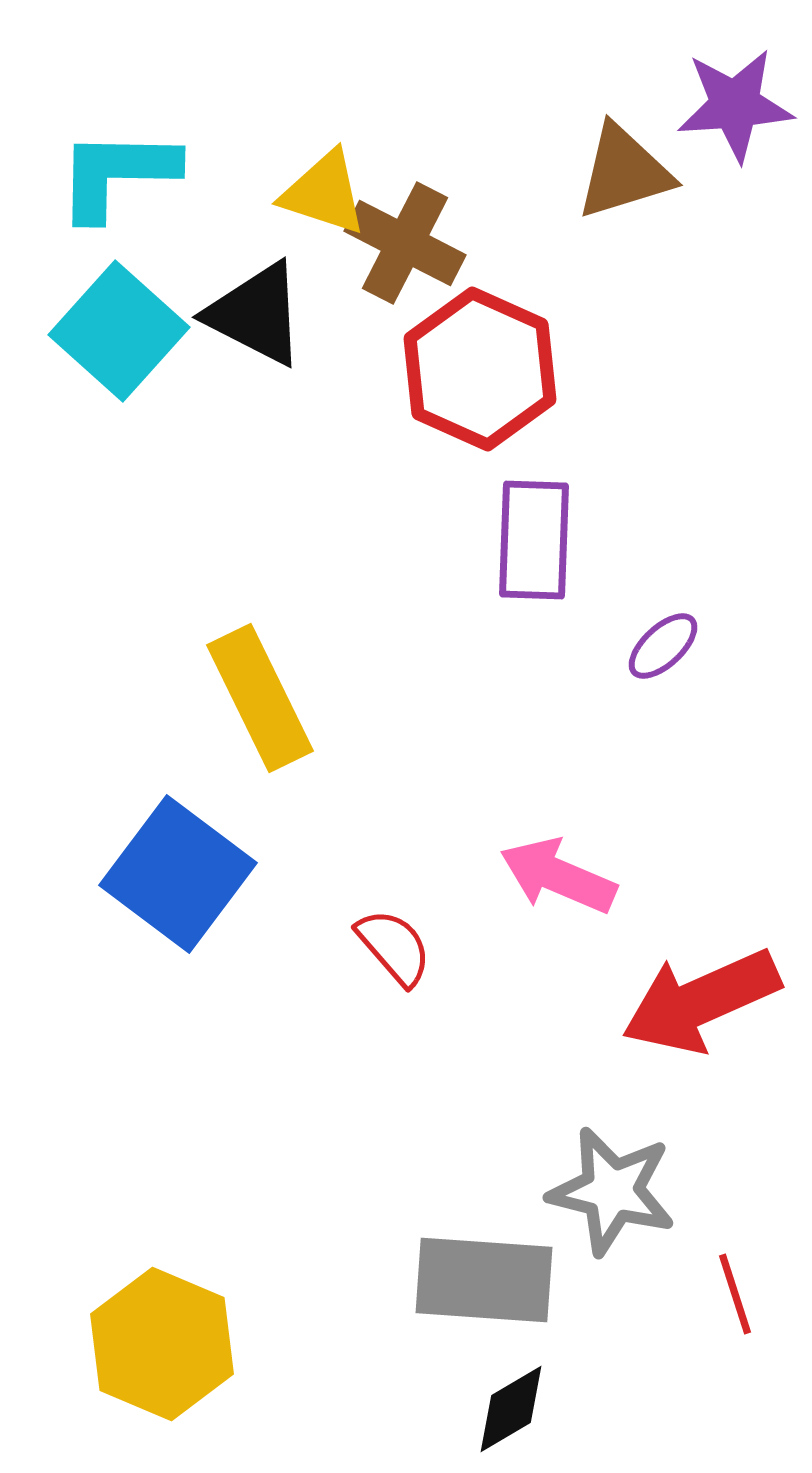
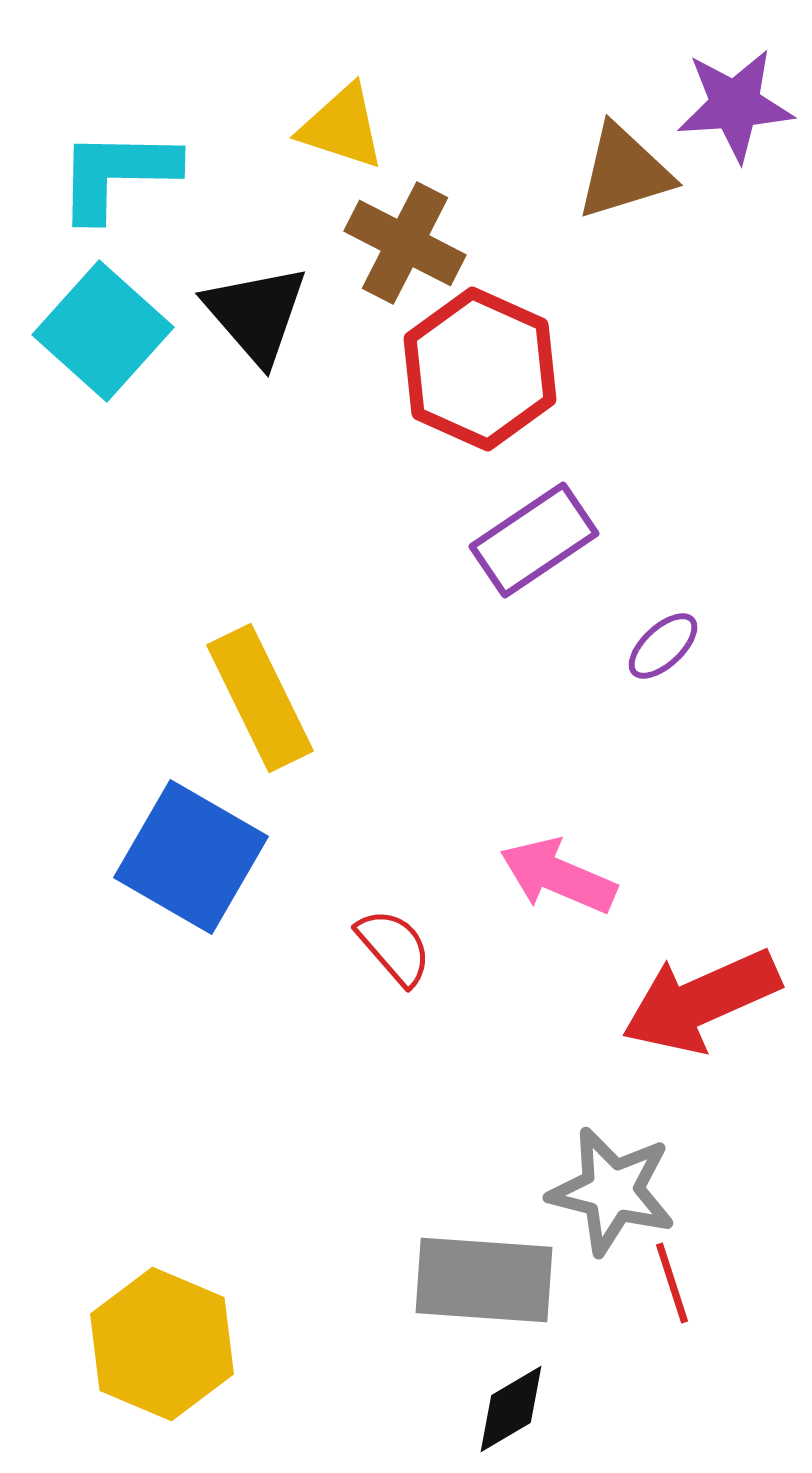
yellow triangle: moved 18 px right, 66 px up
black triangle: rotated 22 degrees clockwise
cyan square: moved 16 px left
purple rectangle: rotated 54 degrees clockwise
blue square: moved 13 px right, 17 px up; rotated 7 degrees counterclockwise
red line: moved 63 px left, 11 px up
